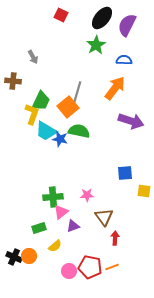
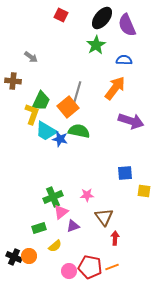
purple semicircle: rotated 50 degrees counterclockwise
gray arrow: moved 2 px left; rotated 24 degrees counterclockwise
green cross: rotated 18 degrees counterclockwise
